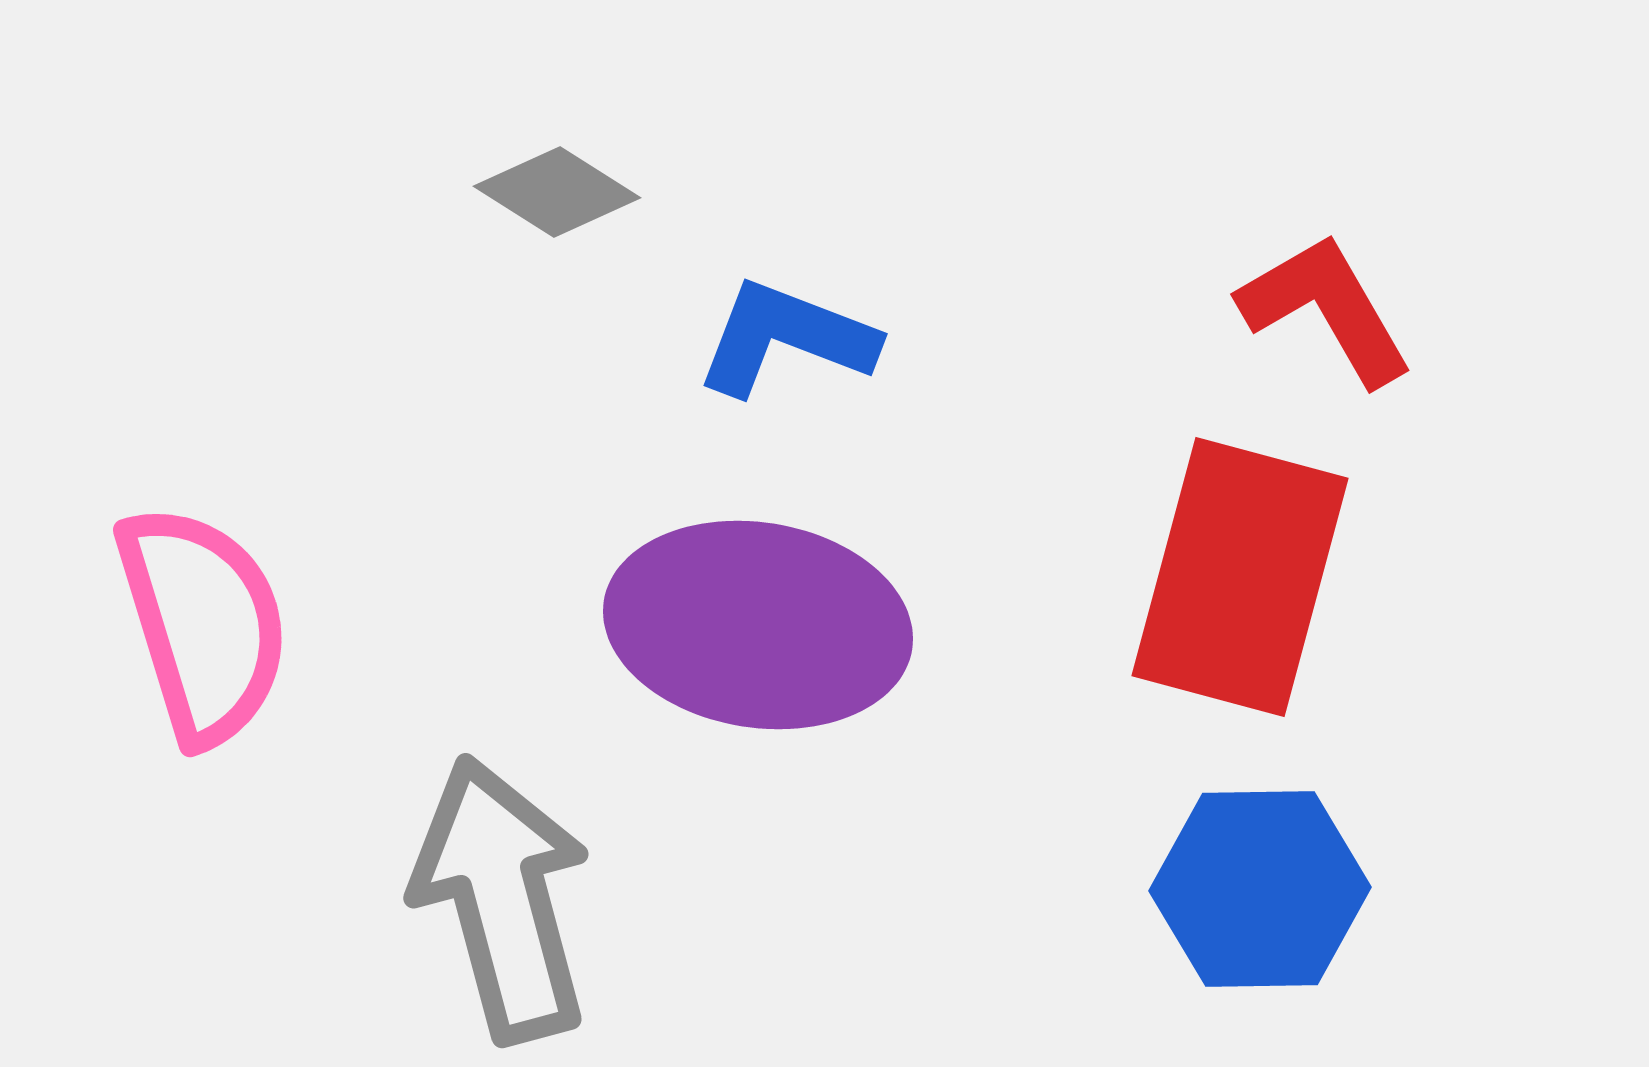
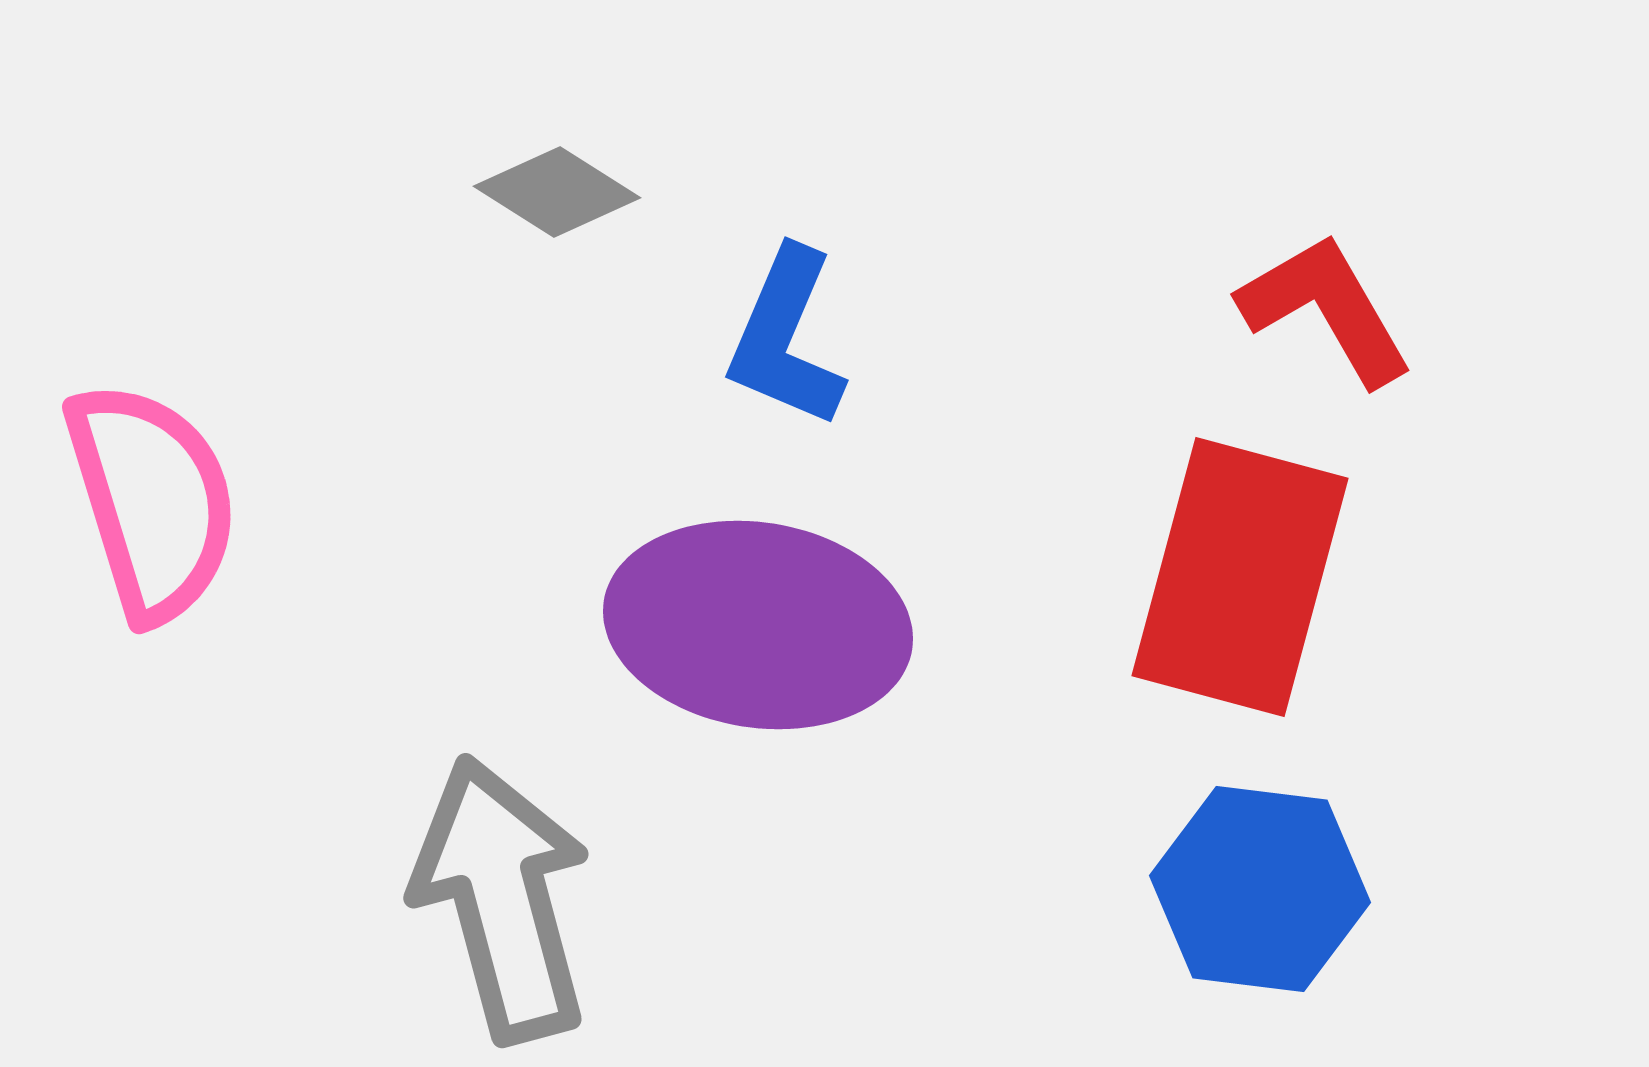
blue L-shape: rotated 88 degrees counterclockwise
pink semicircle: moved 51 px left, 123 px up
blue hexagon: rotated 8 degrees clockwise
